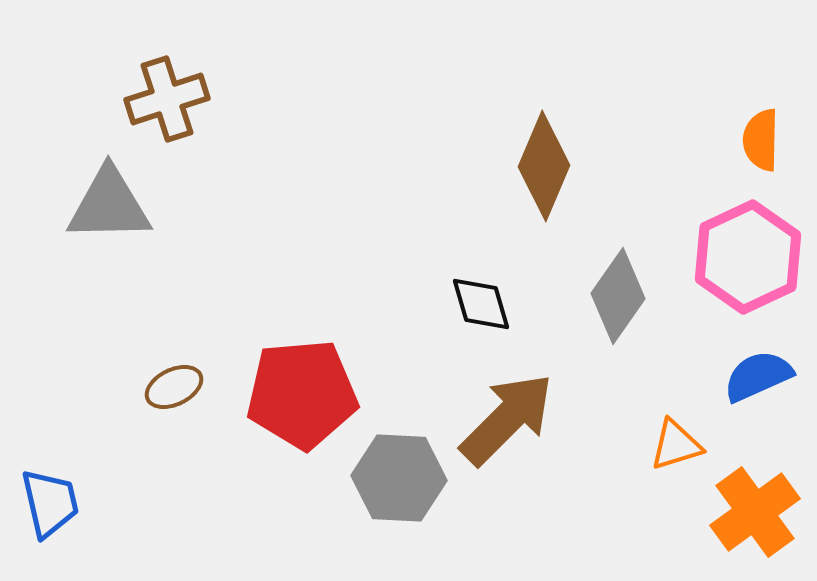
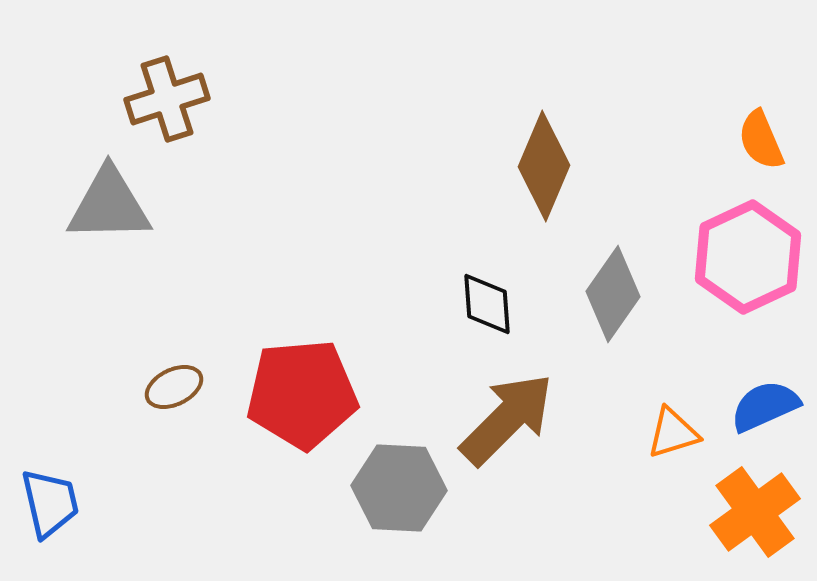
orange semicircle: rotated 24 degrees counterclockwise
gray diamond: moved 5 px left, 2 px up
black diamond: moved 6 px right; rotated 12 degrees clockwise
blue semicircle: moved 7 px right, 30 px down
orange triangle: moved 3 px left, 12 px up
gray hexagon: moved 10 px down
